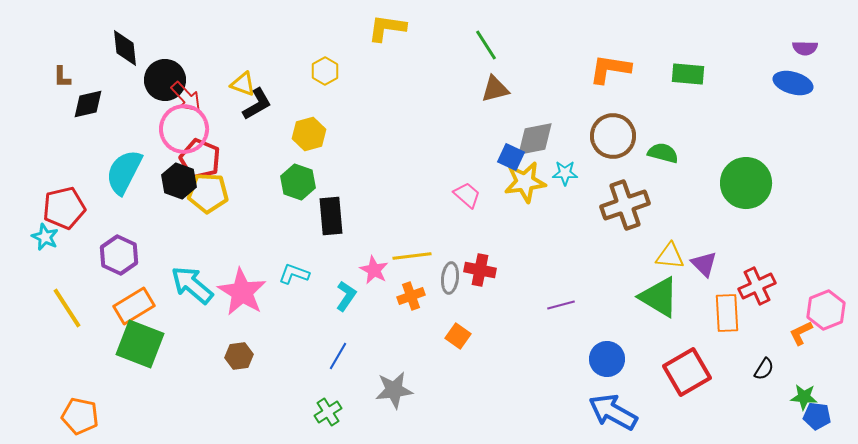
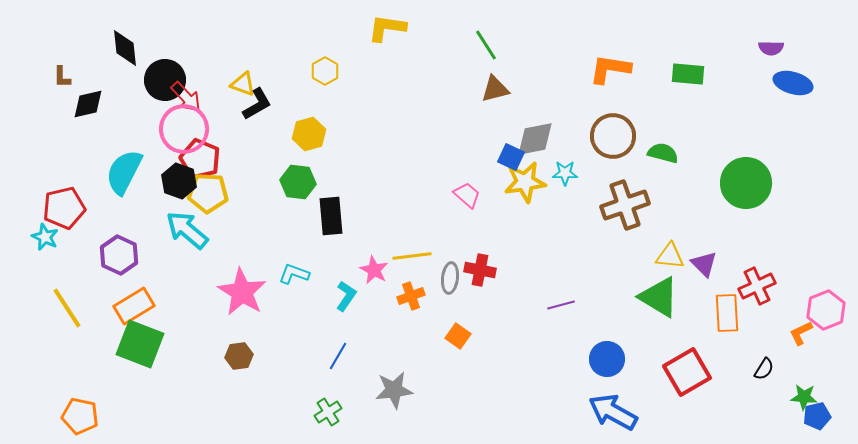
purple semicircle at (805, 48): moved 34 px left
green hexagon at (298, 182): rotated 12 degrees counterclockwise
cyan arrow at (192, 285): moved 5 px left, 55 px up
blue pentagon at (817, 416): rotated 20 degrees counterclockwise
